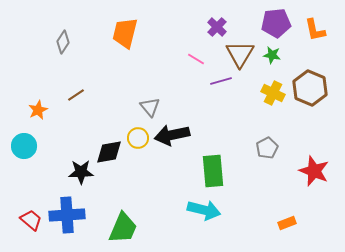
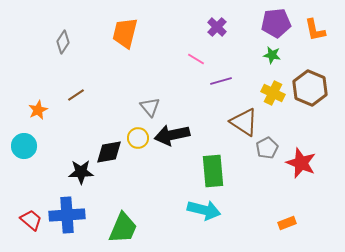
brown triangle: moved 4 px right, 68 px down; rotated 28 degrees counterclockwise
red star: moved 13 px left, 8 px up
